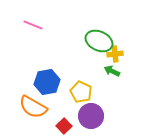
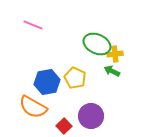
green ellipse: moved 2 px left, 3 px down
yellow pentagon: moved 6 px left, 14 px up
